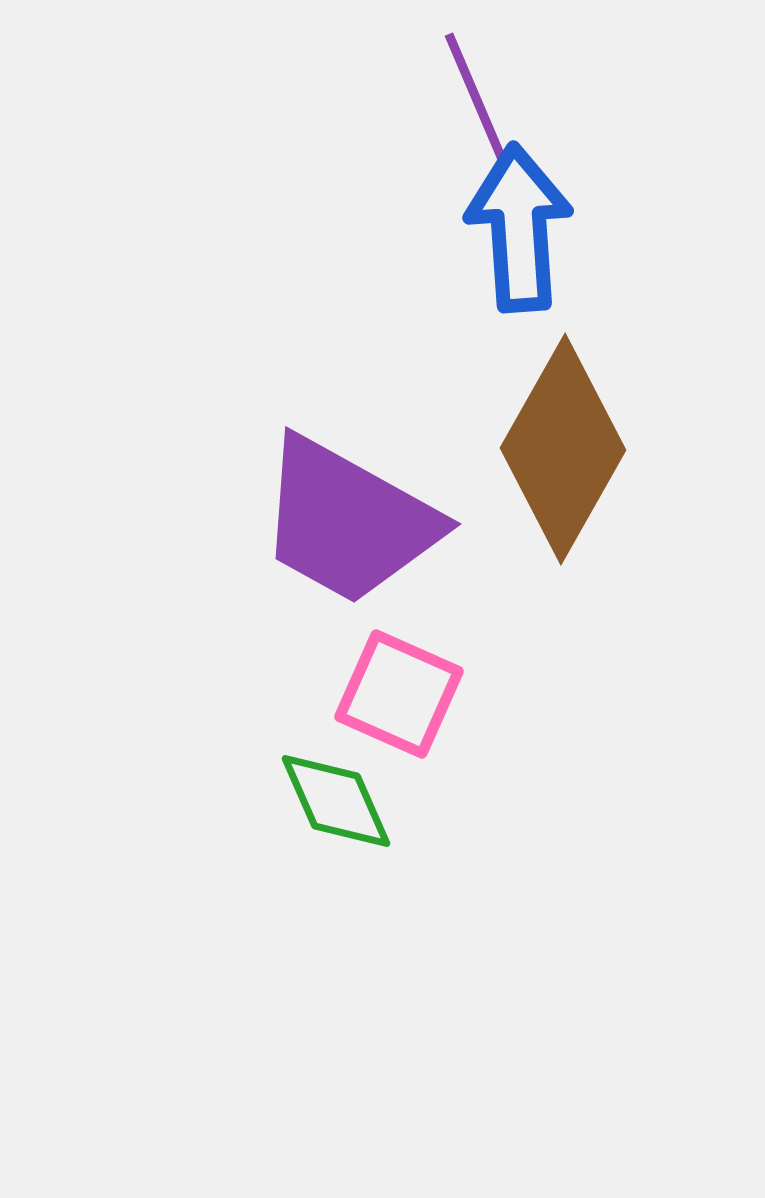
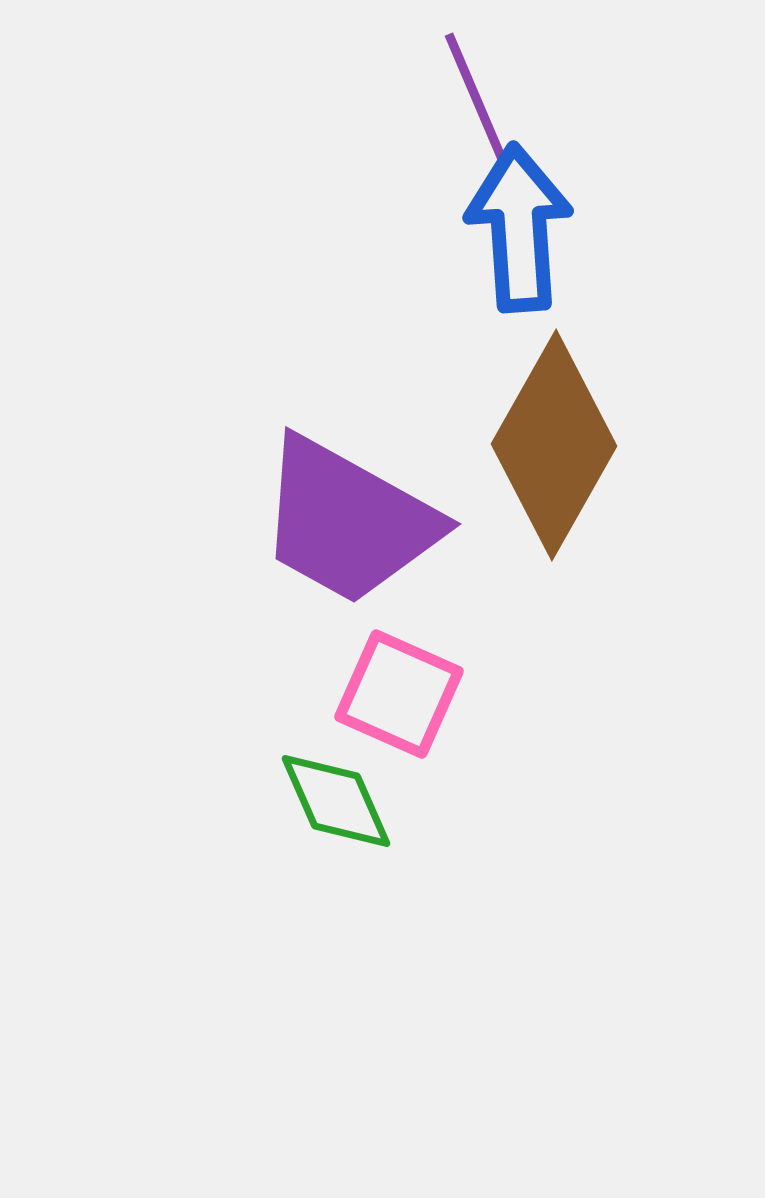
brown diamond: moved 9 px left, 4 px up
